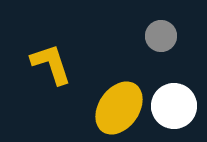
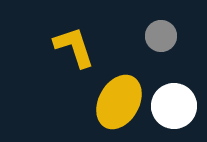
yellow L-shape: moved 23 px right, 17 px up
yellow ellipse: moved 6 px up; rotated 6 degrees counterclockwise
